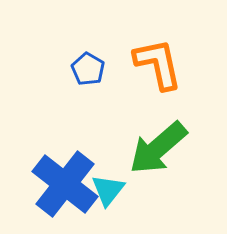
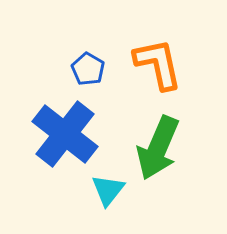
green arrow: rotated 26 degrees counterclockwise
blue cross: moved 50 px up
